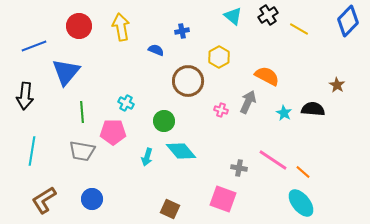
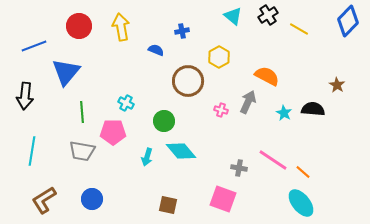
brown square: moved 2 px left, 4 px up; rotated 12 degrees counterclockwise
